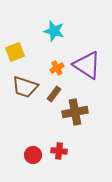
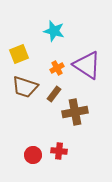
yellow square: moved 4 px right, 2 px down
